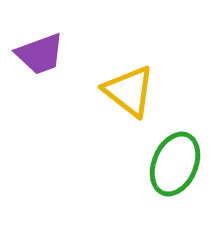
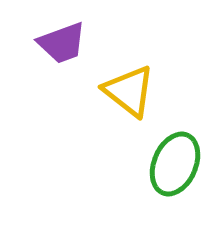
purple trapezoid: moved 22 px right, 11 px up
